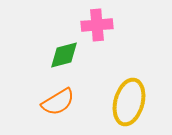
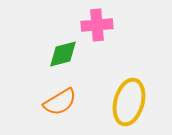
green diamond: moved 1 px left, 1 px up
orange semicircle: moved 2 px right
